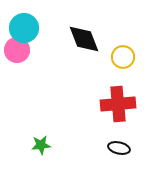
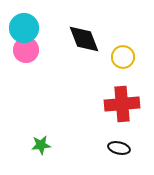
pink circle: moved 9 px right
red cross: moved 4 px right
